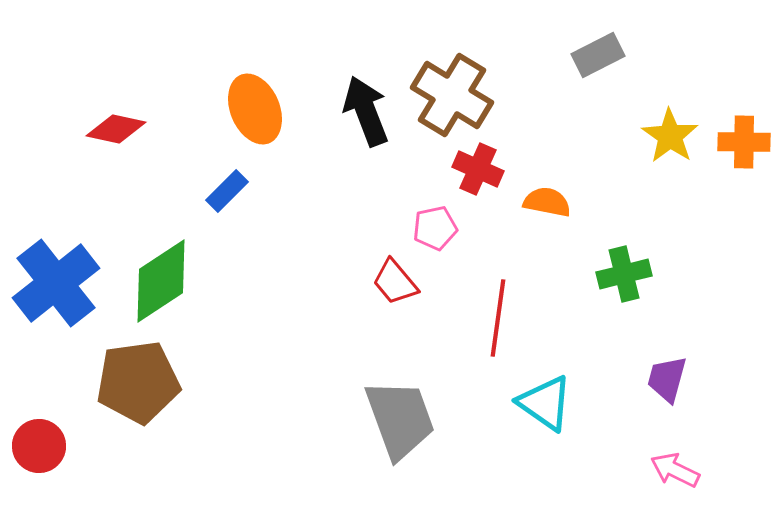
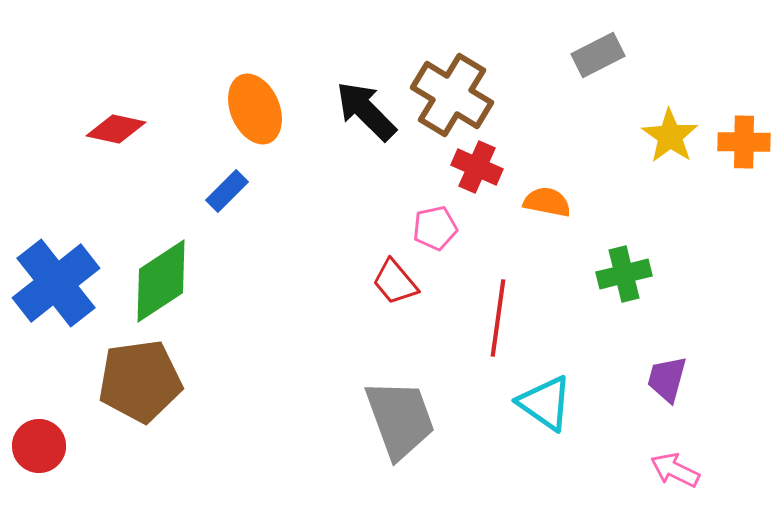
black arrow: rotated 24 degrees counterclockwise
red cross: moved 1 px left, 2 px up
brown pentagon: moved 2 px right, 1 px up
